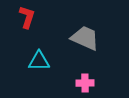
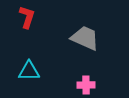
cyan triangle: moved 10 px left, 10 px down
pink cross: moved 1 px right, 2 px down
